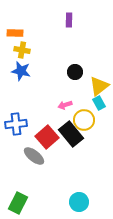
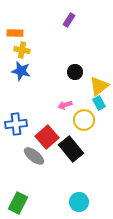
purple rectangle: rotated 32 degrees clockwise
black rectangle: moved 15 px down
